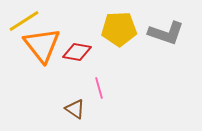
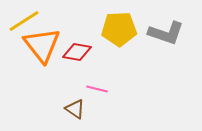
pink line: moved 2 px left, 1 px down; rotated 60 degrees counterclockwise
